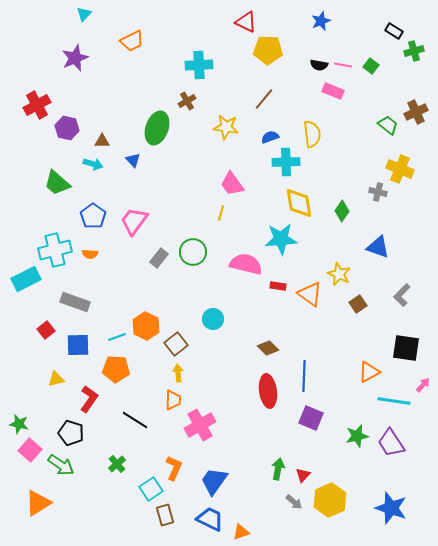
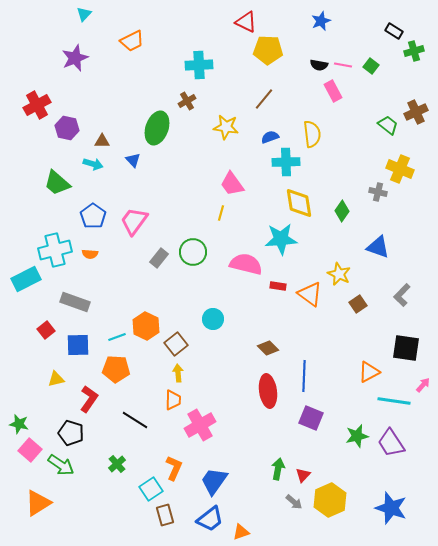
pink rectangle at (333, 91): rotated 40 degrees clockwise
blue trapezoid at (210, 519): rotated 116 degrees clockwise
